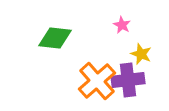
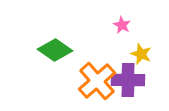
green diamond: moved 12 px down; rotated 28 degrees clockwise
purple cross: rotated 8 degrees clockwise
